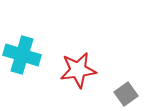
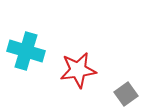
cyan cross: moved 4 px right, 4 px up
